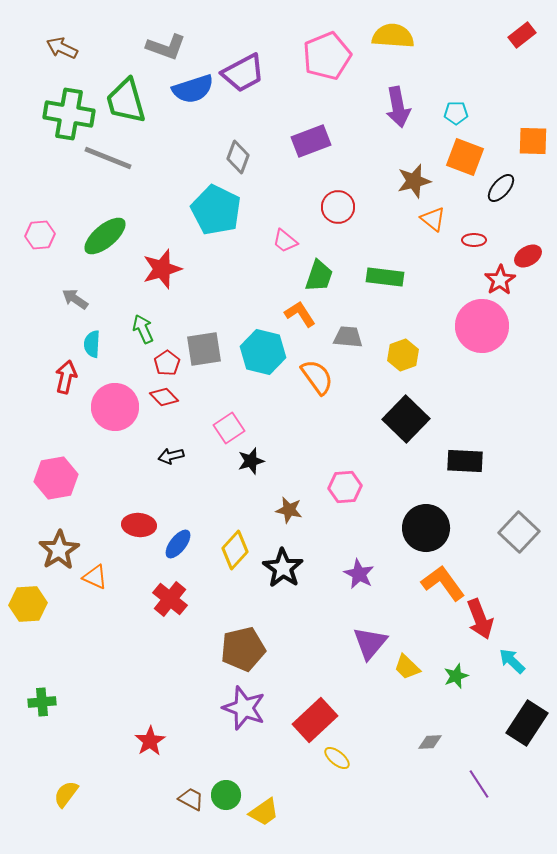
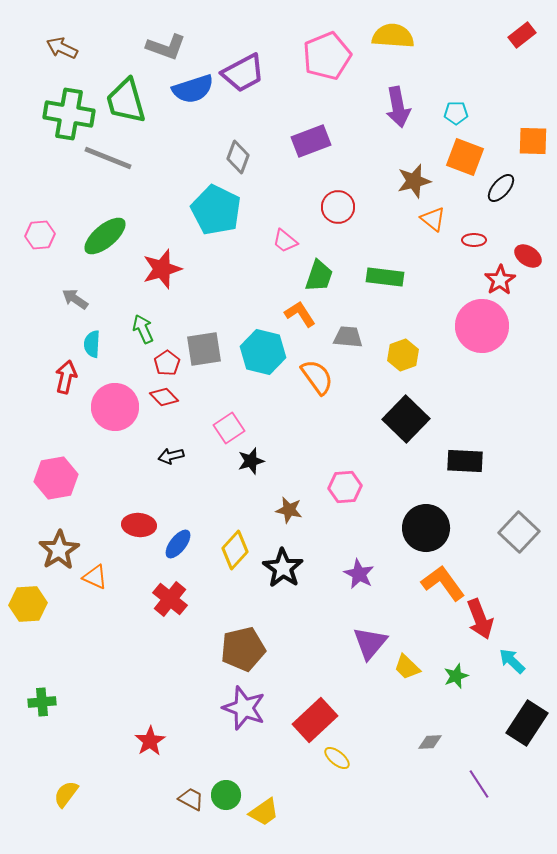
red ellipse at (528, 256): rotated 64 degrees clockwise
